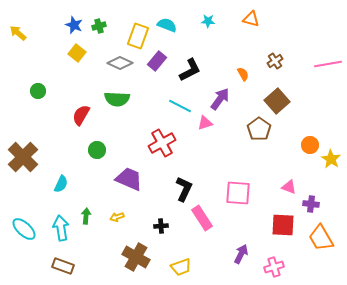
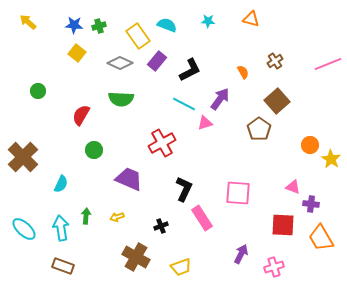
blue star at (74, 25): rotated 18 degrees counterclockwise
yellow arrow at (18, 33): moved 10 px right, 11 px up
yellow rectangle at (138, 36): rotated 55 degrees counterclockwise
pink line at (328, 64): rotated 12 degrees counterclockwise
orange semicircle at (243, 74): moved 2 px up
green semicircle at (117, 99): moved 4 px right
cyan line at (180, 106): moved 4 px right, 2 px up
green circle at (97, 150): moved 3 px left
pink triangle at (289, 187): moved 4 px right
black cross at (161, 226): rotated 16 degrees counterclockwise
